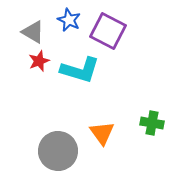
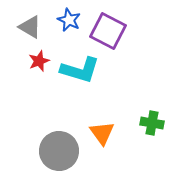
gray triangle: moved 3 px left, 5 px up
gray circle: moved 1 px right
